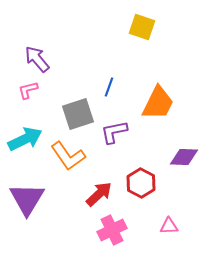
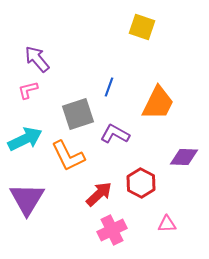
purple L-shape: moved 1 px right, 2 px down; rotated 40 degrees clockwise
orange L-shape: rotated 9 degrees clockwise
pink triangle: moved 2 px left, 2 px up
